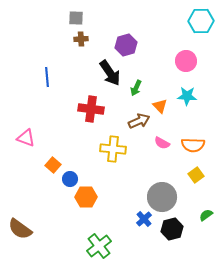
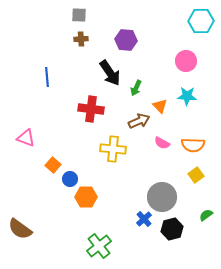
gray square: moved 3 px right, 3 px up
purple hexagon: moved 5 px up; rotated 20 degrees clockwise
